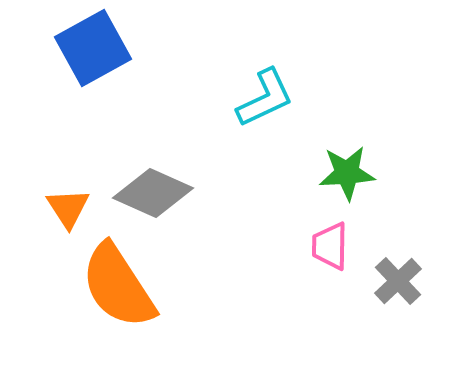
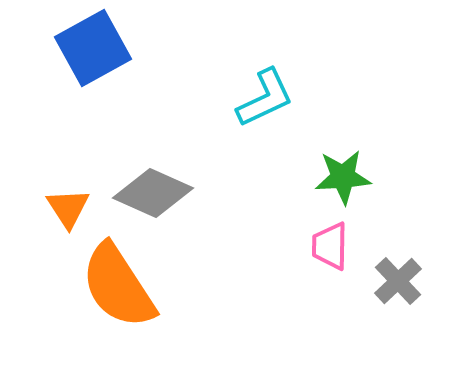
green star: moved 4 px left, 4 px down
